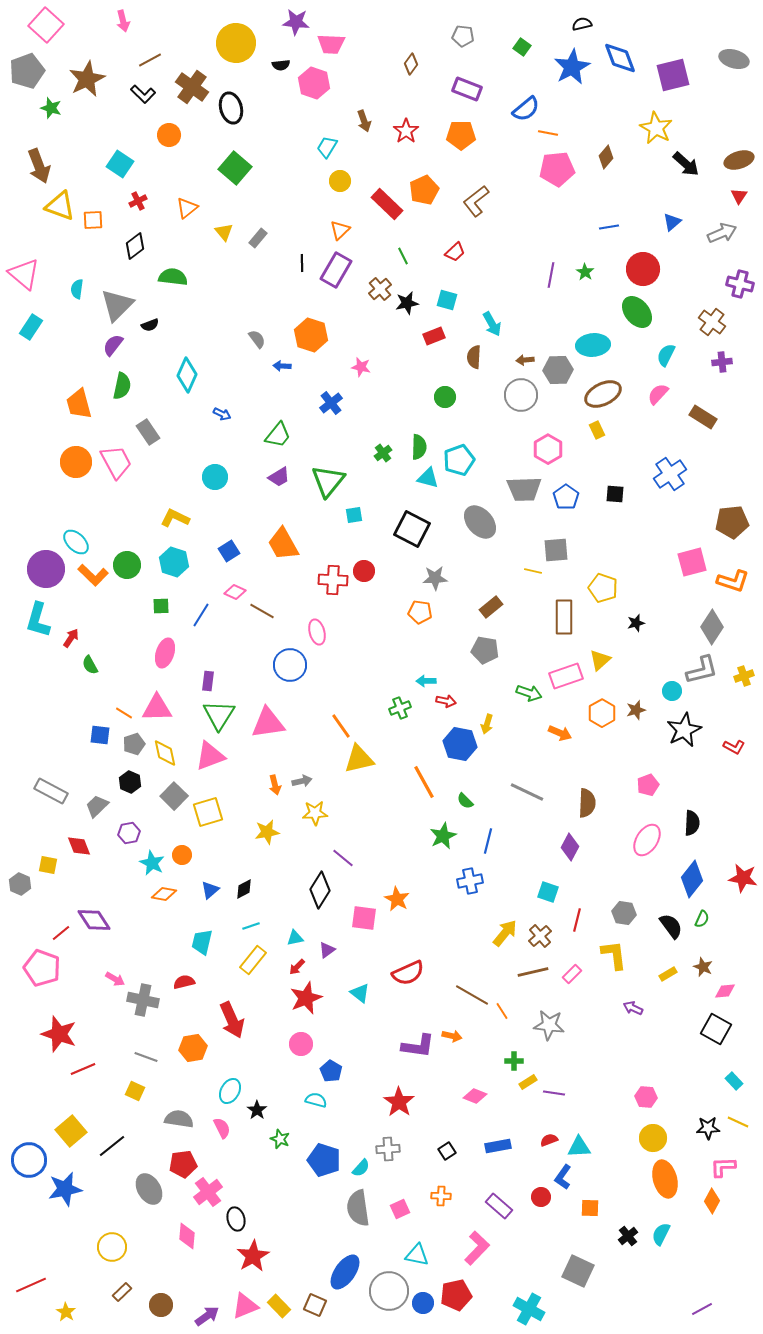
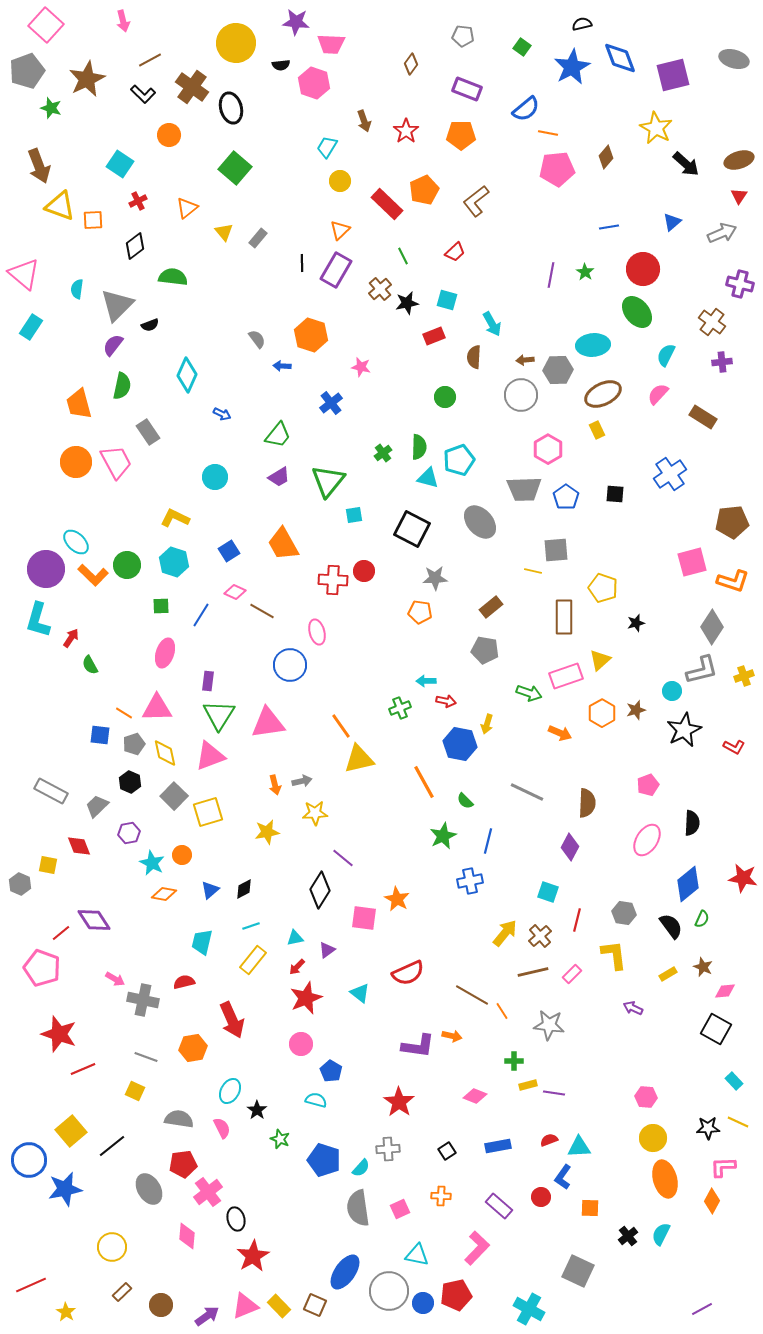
blue diamond at (692, 879): moved 4 px left, 5 px down; rotated 12 degrees clockwise
yellow rectangle at (528, 1082): moved 3 px down; rotated 18 degrees clockwise
